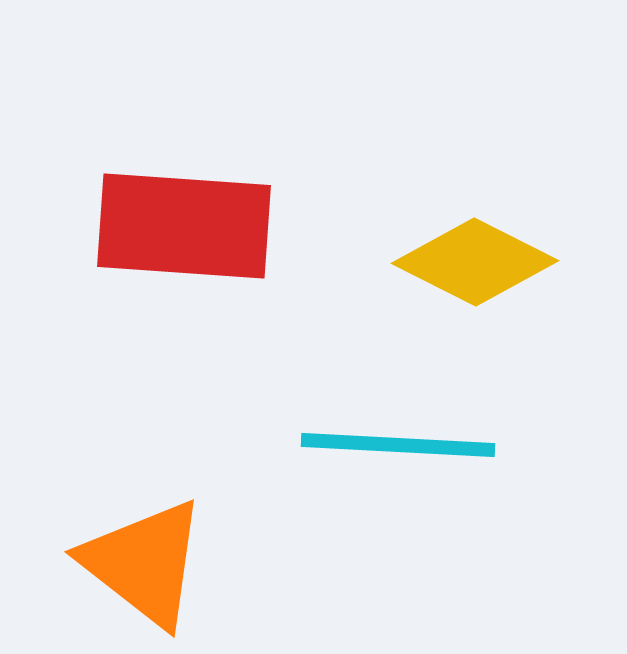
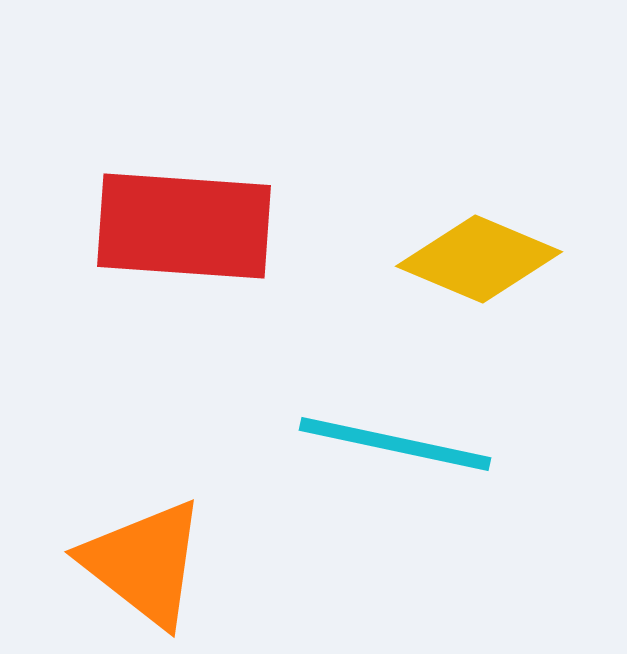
yellow diamond: moved 4 px right, 3 px up; rotated 4 degrees counterclockwise
cyan line: moved 3 px left, 1 px up; rotated 9 degrees clockwise
